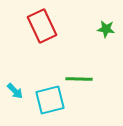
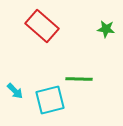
red rectangle: rotated 24 degrees counterclockwise
